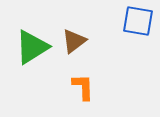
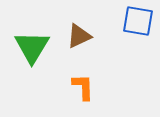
brown triangle: moved 5 px right, 5 px up; rotated 12 degrees clockwise
green triangle: rotated 27 degrees counterclockwise
